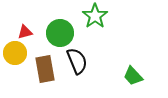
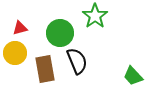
red triangle: moved 5 px left, 4 px up
